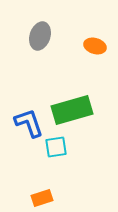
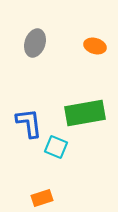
gray ellipse: moved 5 px left, 7 px down
green rectangle: moved 13 px right, 3 px down; rotated 6 degrees clockwise
blue L-shape: rotated 12 degrees clockwise
cyan square: rotated 30 degrees clockwise
